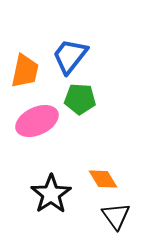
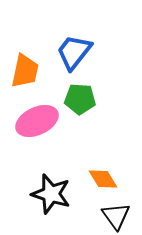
blue trapezoid: moved 4 px right, 4 px up
black star: rotated 21 degrees counterclockwise
